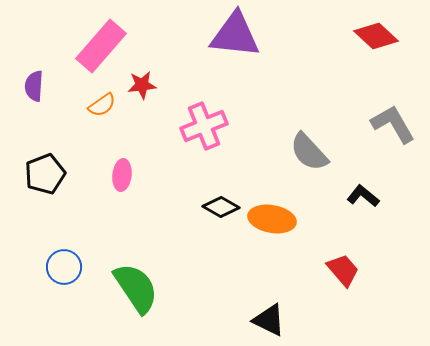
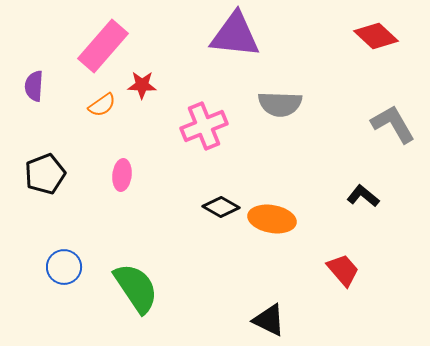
pink rectangle: moved 2 px right
red star: rotated 8 degrees clockwise
gray semicircle: moved 29 px left, 48 px up; rotated 45 degrees counterclockwise
